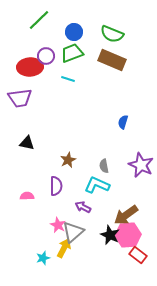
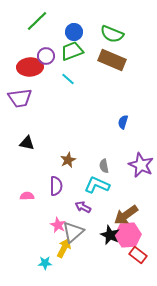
green line: moved 2 px left, 1 px down
green trapezoid: moved 2 px up
cyan line: rotated 24 degrees clockwise
cyan star: moved 2 px right, 5 px down; rotated 16 degrees clockwise
